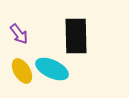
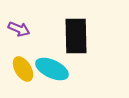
purple arrow: moved 5 px up; rotated 30 degrees counterclockwise
yellow ellipse: moved 1 px right, 2 px up
